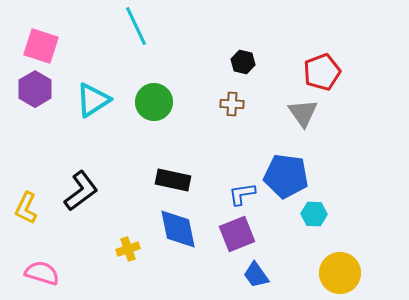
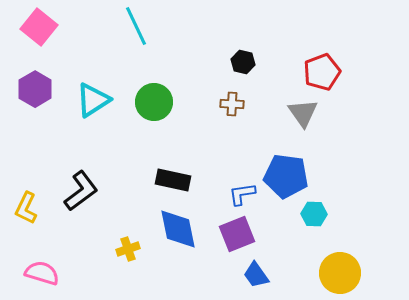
pink square: moved 2 px left, 19 px up; rotated 21 degrees clockwise
